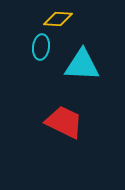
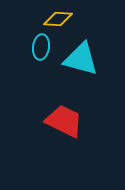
cyan triangle: moved 1 px left, 6 px up; rotated 12 degrees clockwise
red trapezoid: moved 1 px up
